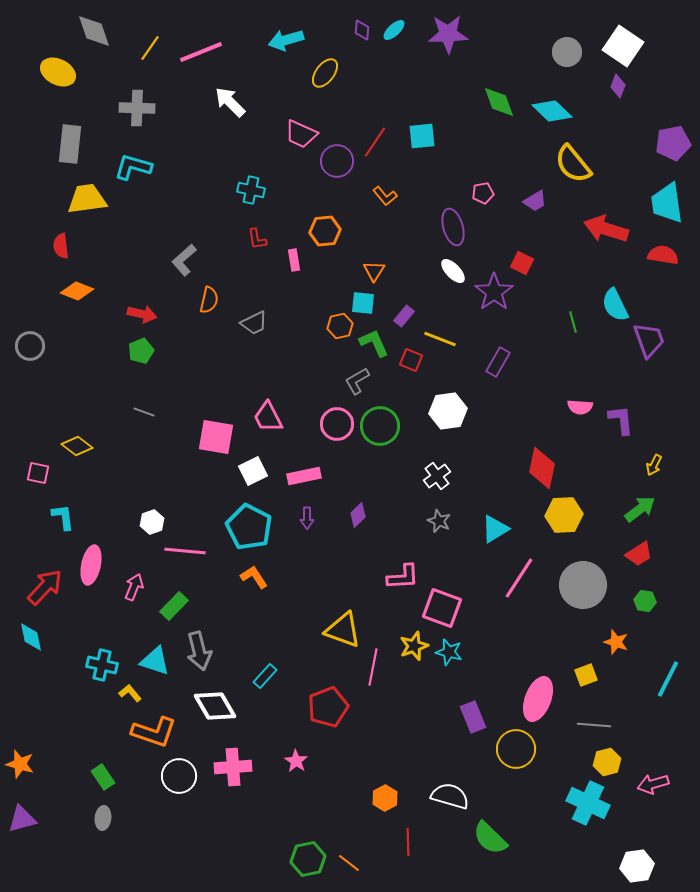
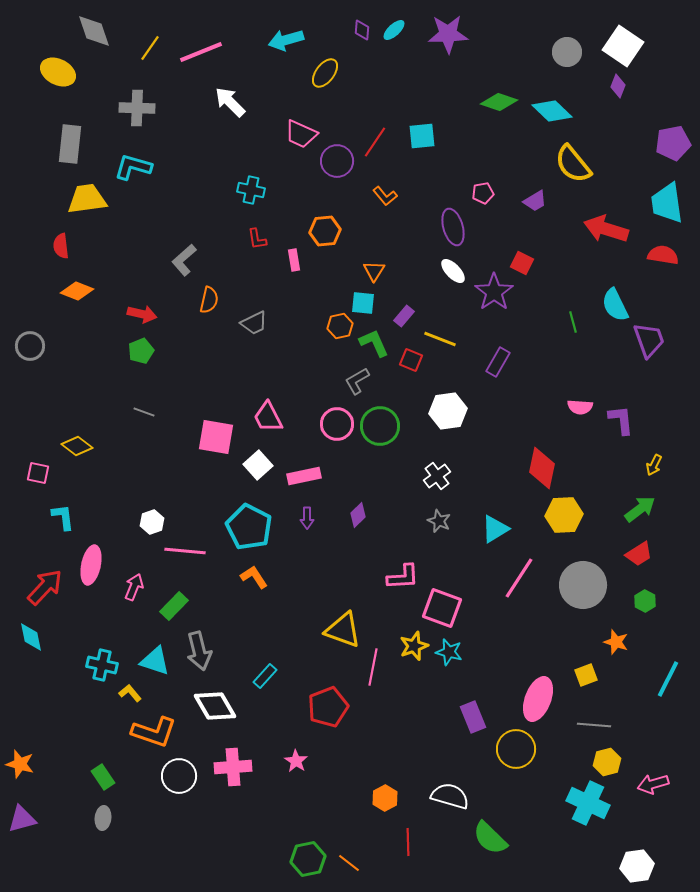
green diamond at (499, 102): rotated 51 degrees counterclockwise
white square at (253, 471): moved 5 px right, 6 px up; rotated 16 degrees counterclockwise
green hexagon at (645, 601): rotated 20 degrees clockwise
